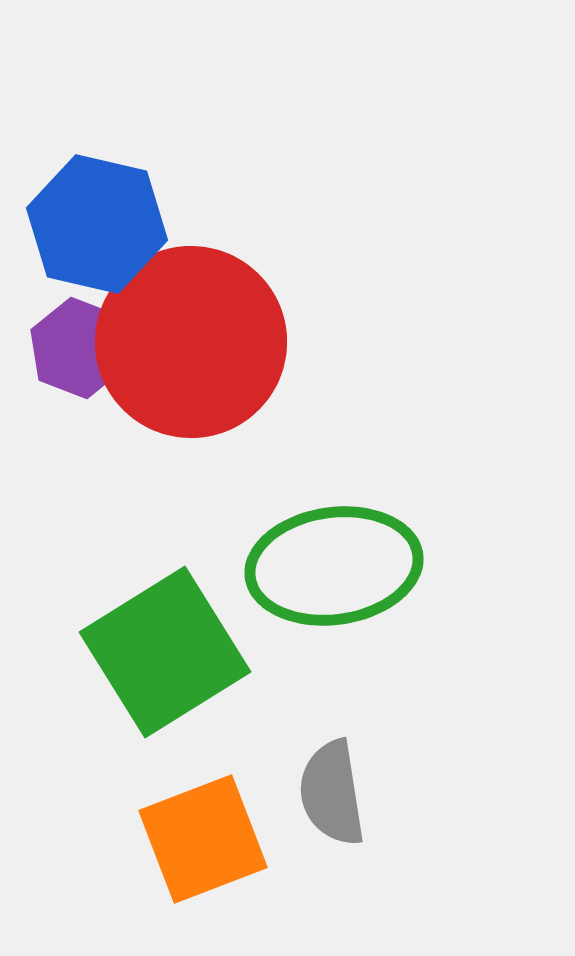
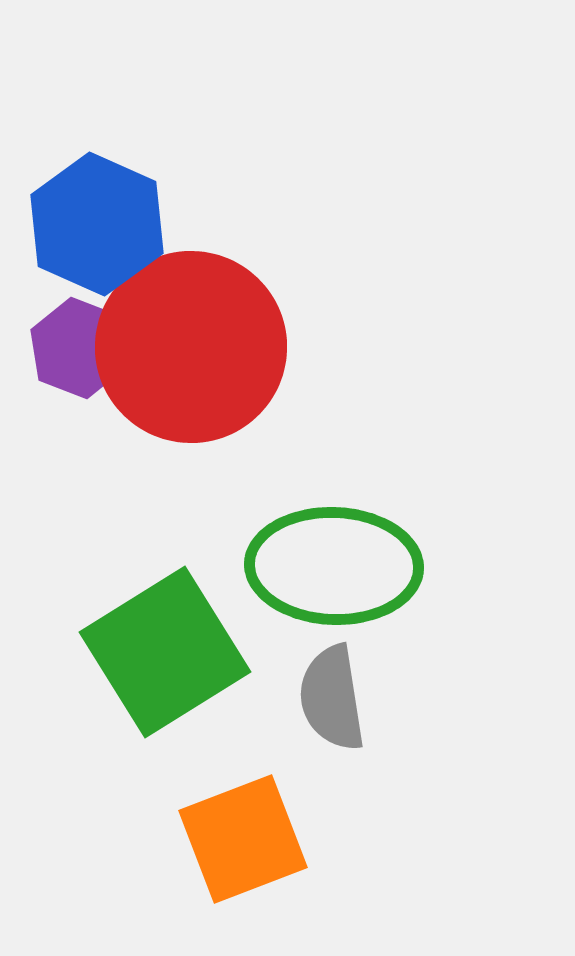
blue hexagon: rotated 11 degrees clockwise
red circle: moved 5 px down
green ellipse: rotated 10 degrees clockwise
gray semicircle: moved 95 px up
orange square: moved 40 px right
